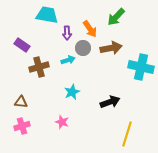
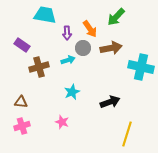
cyan trapezoid: moved 2 px left
